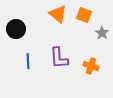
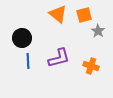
orange square: rotated 35 degrees counterclockwise
black circle: moved 6 px right, 9 px down
gray star: moved 4 px left, 2 px up
purple L-shape: rotated 100 degrees counterclockwise
